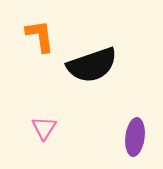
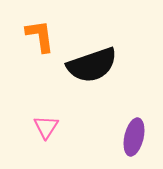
pink triangle: moved 2 px right, 1 px up
purple ellipse: moved 1 px left; rotated 6 degrees clockwise
